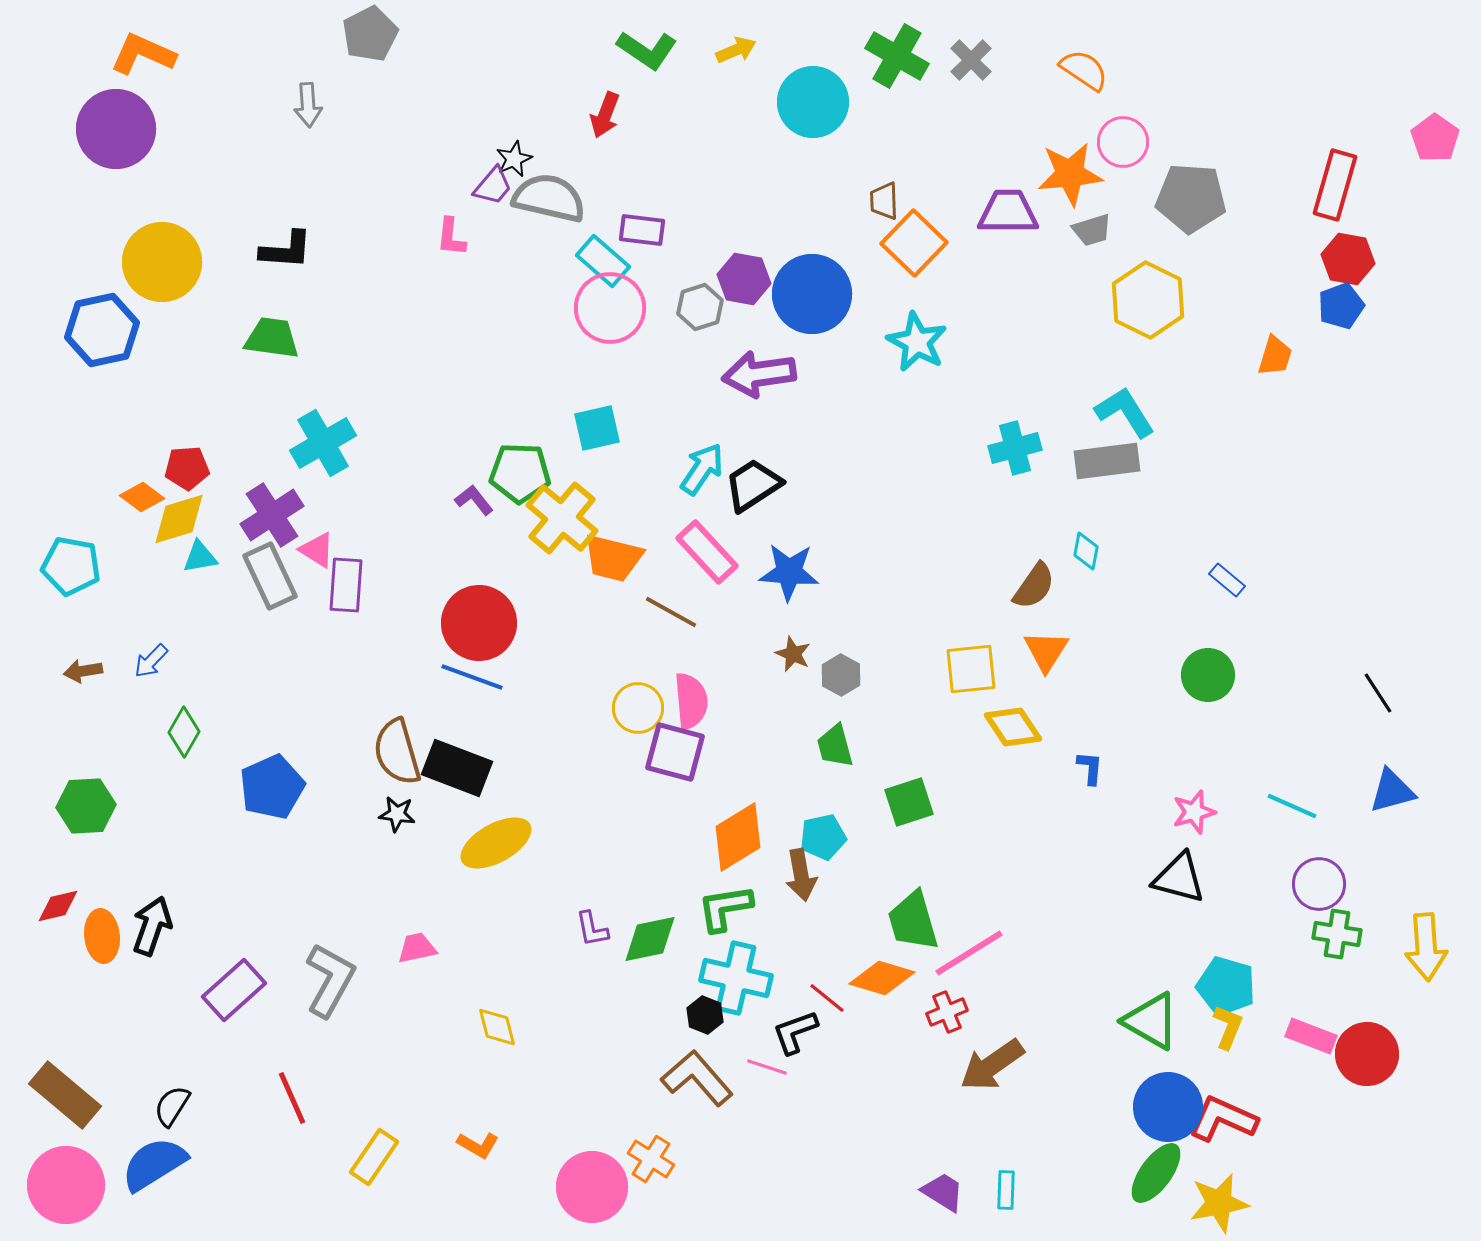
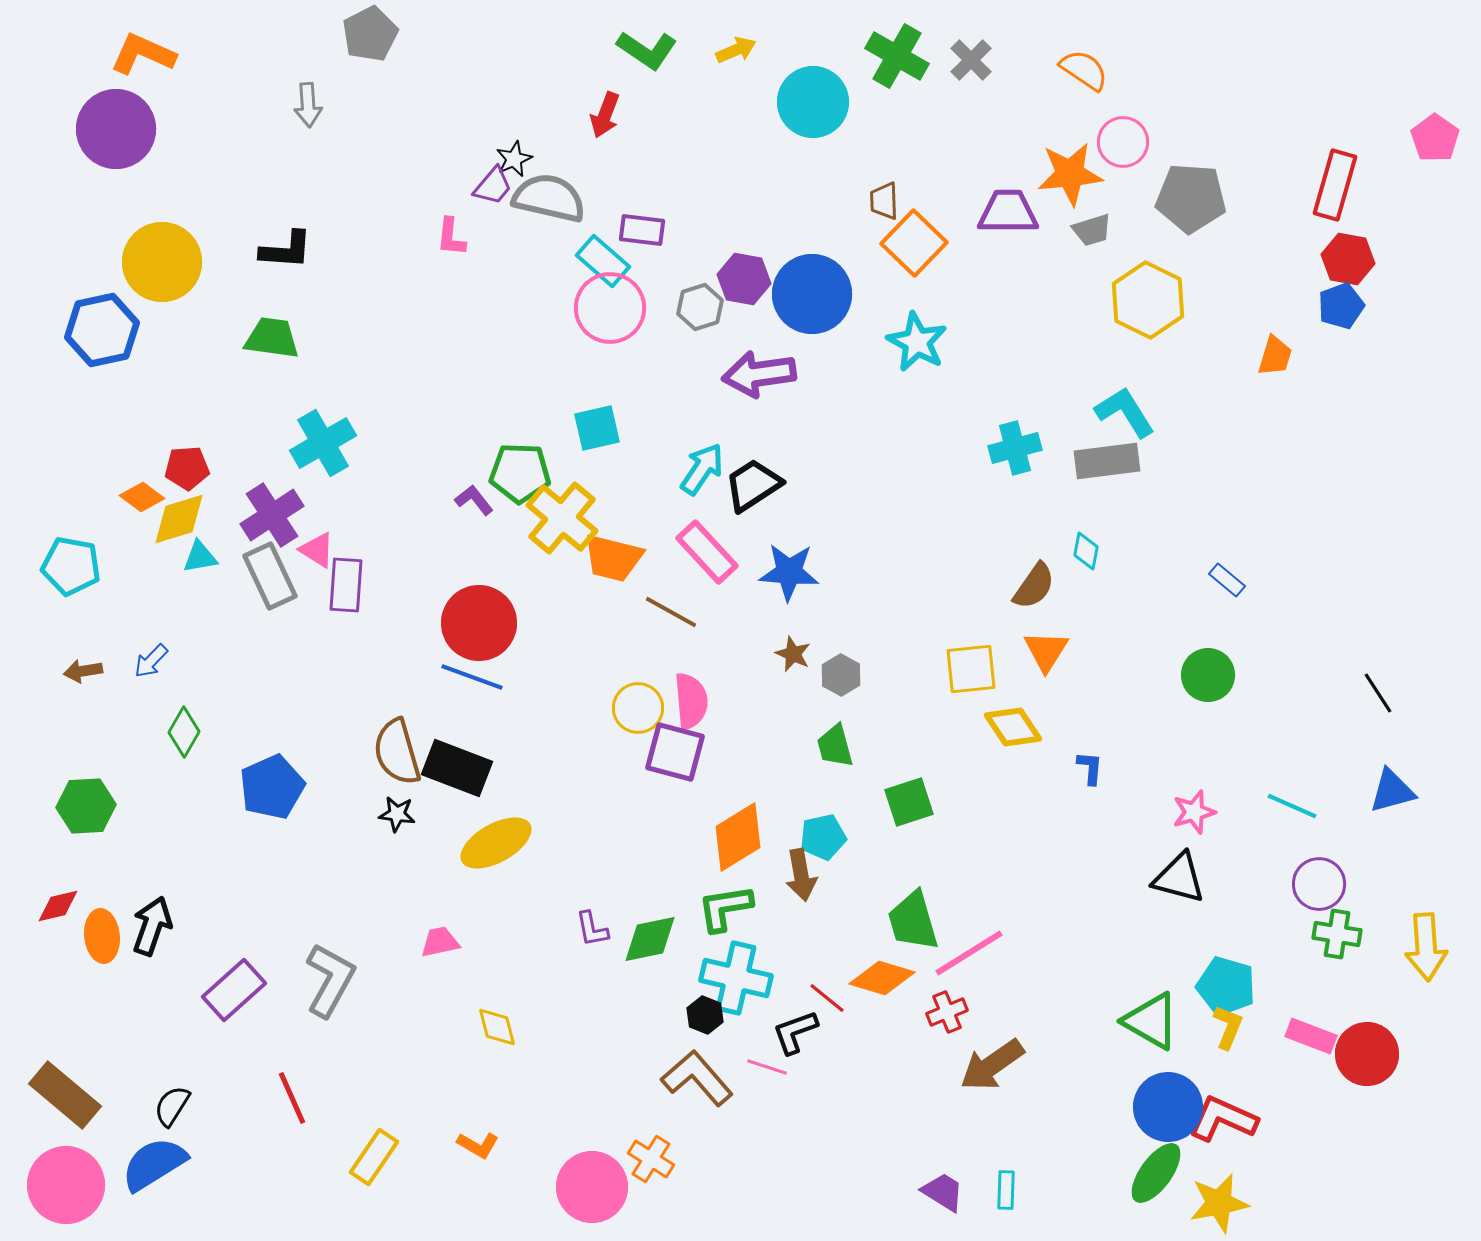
pink trapezoid at (417, 948): moved 23 px right, 6 px up
